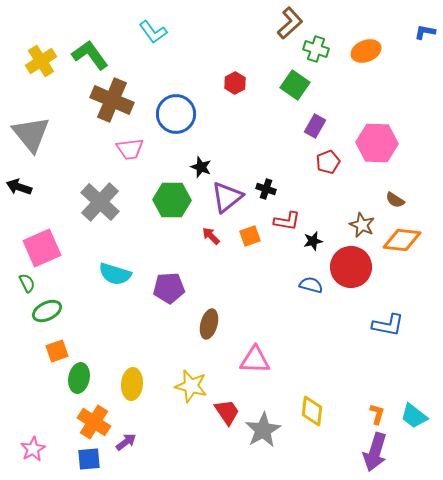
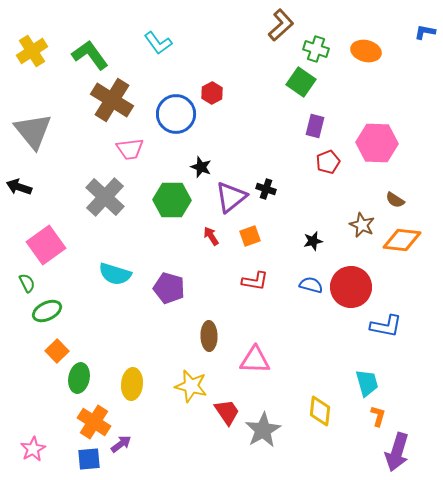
brown L-shape at (290, 23): moved 9 px left, 2 px down
cyan L-shape at (153, 32): moved 5 px right, 11 px down
orange ellipse at (366, 51): rotated 36 degrees clockwise
yellow cross at (41, 61): moved 9 px left, 10 px up
red hexagon at (235, 83): moved 23 px left, 10 px down
green square at (295, 85): moved 6 px right, 3 px up
brown cross at (112, 100): rotated 9 degrees clockwise
purple rectangle at (315, 126): rotated 15 degrees counterclockwise
gray triangle at (31, 134): moved 2 px right, 3 px up
purple triangle at (227, 197): moved 4 px right
gray cross at (100, 202): moved 5 px right, 5 px up
red L-shape at (287, 221): moved 32 px left, 60 px down
red arrow at (211, 236): rotated 12 degrees clockwise
pink square at (42, 248): moved 4 px right, 3 px up; rotated 12 degrees counterclockwise
red circle at (351, 267): moved 20 px down
purple pentagon at (169, 288): rotated 20 degrees clockwise
brown ellipse at (209, 324): moved 12 px down; rotated 16 degrees counterclockwise
blue L-shape at (388, 325): moved 2 px left, 1 px down
orange square at (57, 351): rotated 25 degrees counterclockwise
yellow diamond at (312, 411): moved 8 px right
orange L-shape at (377, 414): moved 1 px right, 2 px down
cyan trapezoid at (414, 416): moved 47 px left, 33 px up; rotated 144 degrees counterclockwise
purple arrow at (126, 442): moved 5 px left, 2 px down
purple arrow at (375, 452): moved 22 px right
